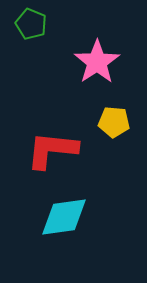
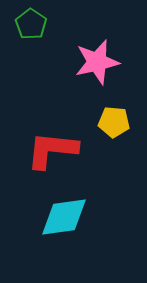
green pentagon: rotated 12 degrees clockwise
pink star: rotated 21 degrees clockwise
